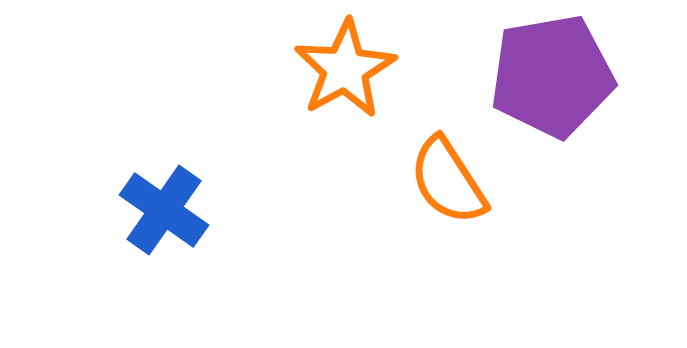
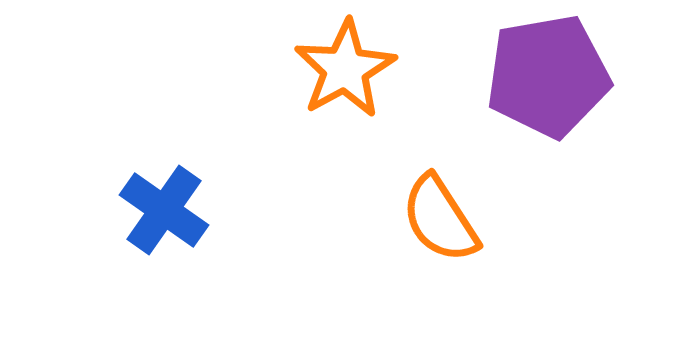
purple pentagon: moved 4 px left
orange semicircle: moved 8 px left, 38 px down
